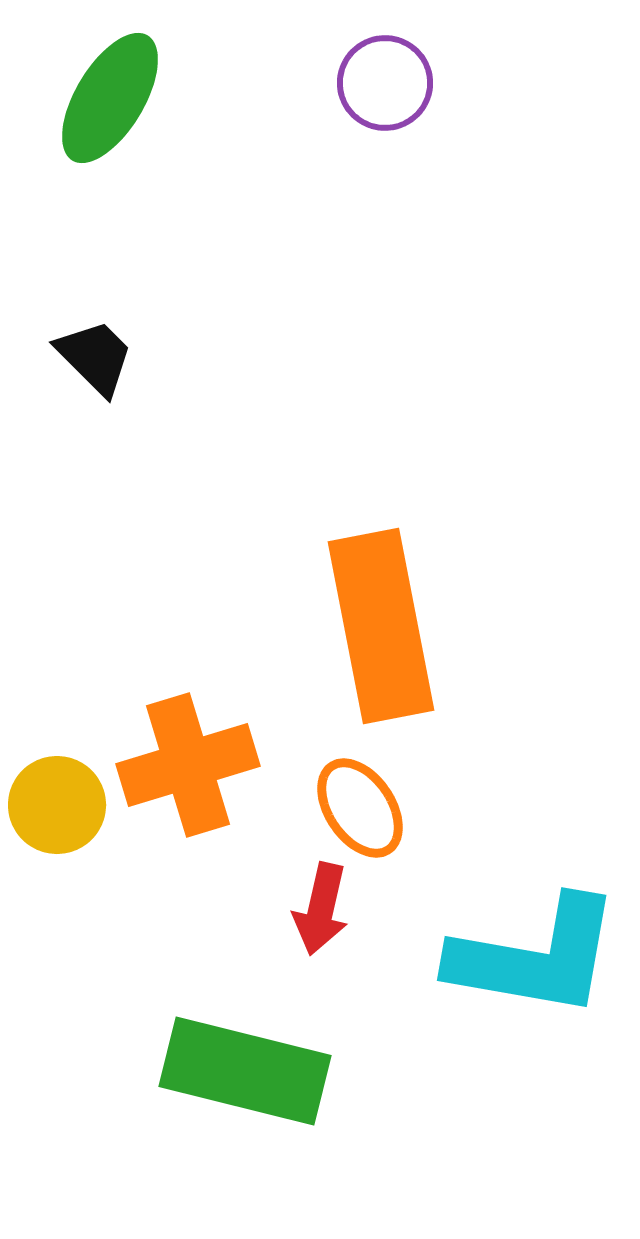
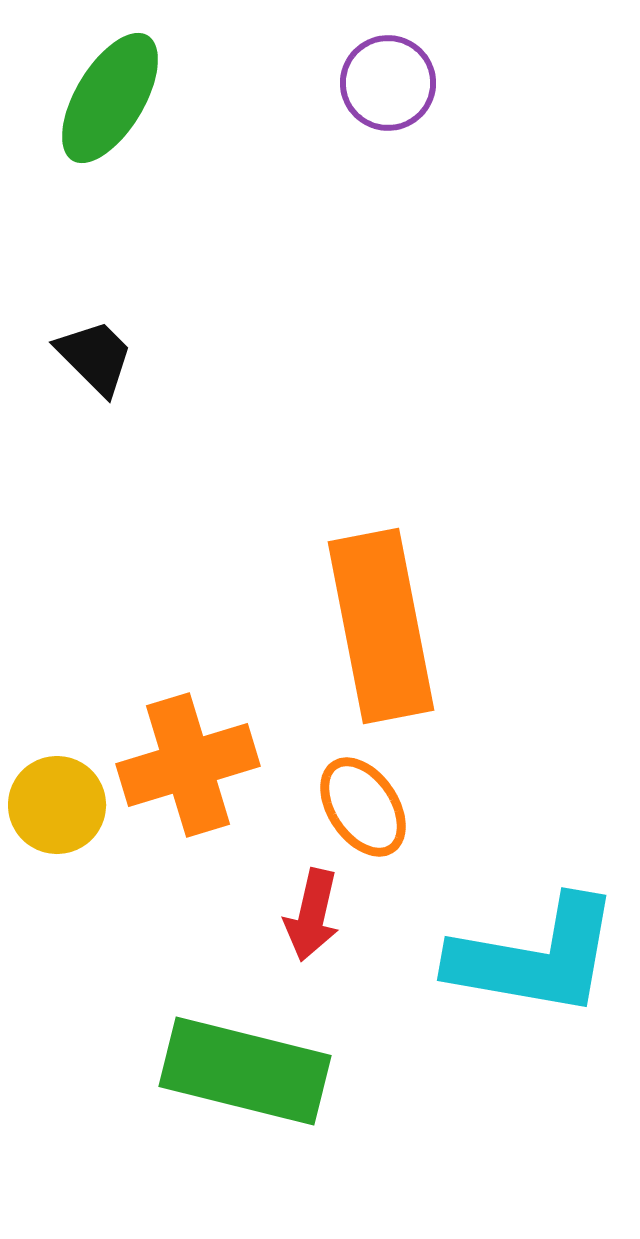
purple circle: moved 3 px right
orange ellipse: moved 3 px right, 1 px up
red arrow: moved 9 px left, 6 px down
